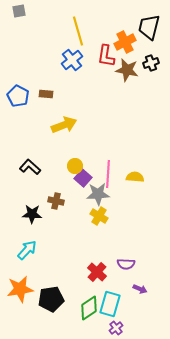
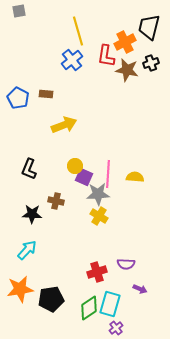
blue pentagon: moved 2 px down
black L-shape: moved 1 px left, 2 px down; rotated 110 degrees counterclockwise
purple square: moved 1 px right, 1 px up; rotated 18 degrees counterclockwise
red cross: rotated 30 degrees clockwise
